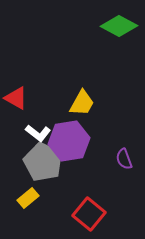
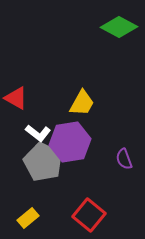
green diamond: moved 1 px down
purple hexagon: moved 1 px right, 1 px down
yellow rectangle: moved 20 px down
red square: moved 1 px down
